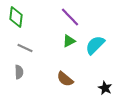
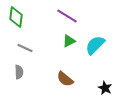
purple line: moved 3 px left, 1 px up; rotated 15 degrees counterclockwise
